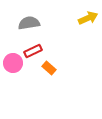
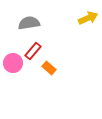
red rectangle: rotated 24 degrees counterclockwise
